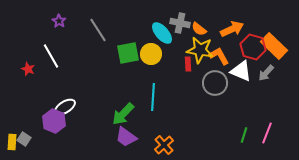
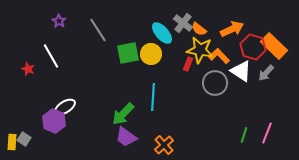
gray cross: moved 3 px right; rotated 24 degrees clockwise
orange L-shape: rotated 15 degrees counterclockwise
red rectangle: rotated 24 degrees clockwise
white triangle: rotated 10 degrees clockwise
